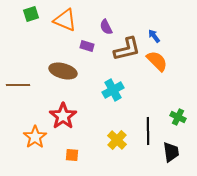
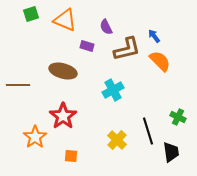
orange semicircle: moved 3 px right
black line: rotated 16 degrees counterclockwise
orange square: moved 1 px left, 1 px down
